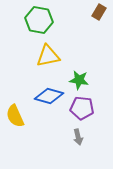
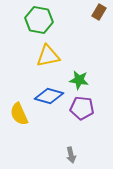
yellow semicircle: moved 4 px right, 2 px up
gray arrow: moved 7 px left, 18 px down
